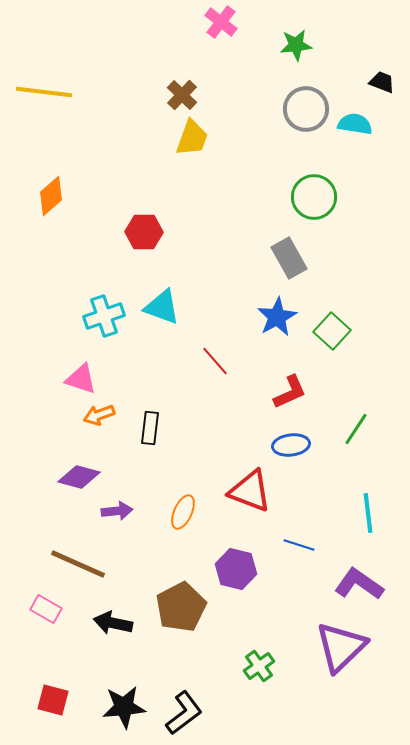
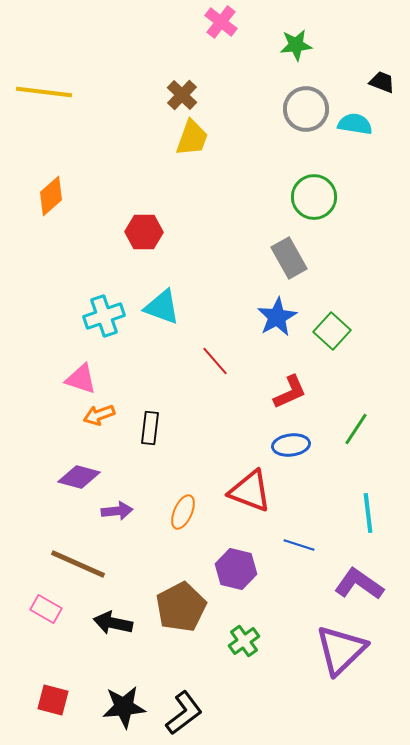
purple triangle: moved 3 px down
green cross: moved 15 px left, 25 px up
